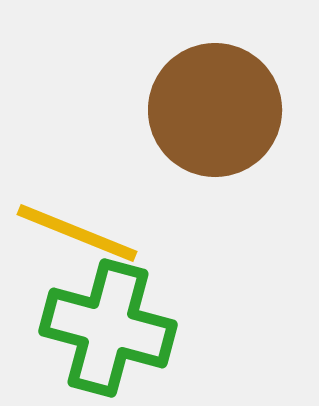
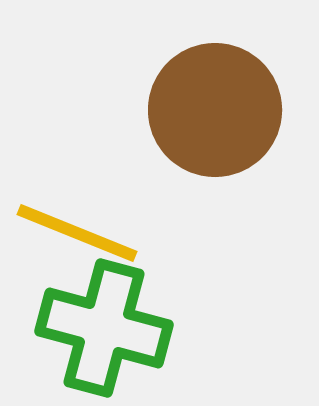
green cross: moved 4 px left
